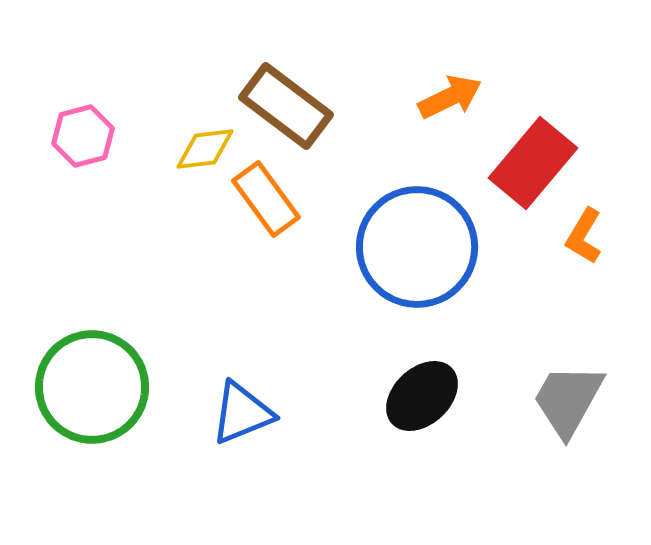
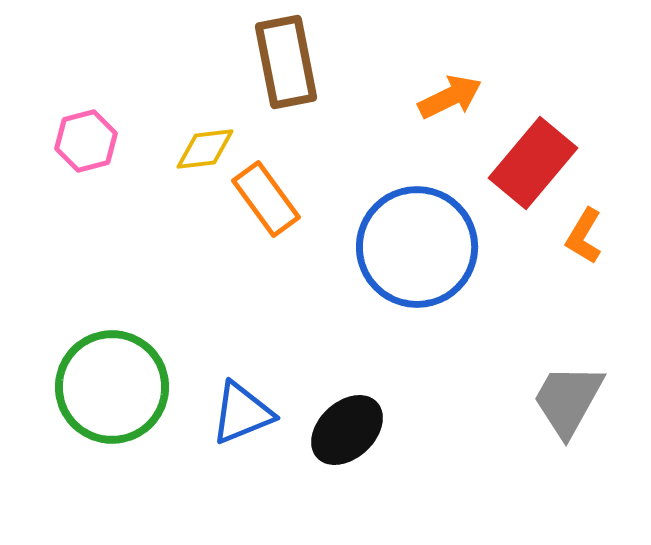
brown rectangle: moved 44 px up; rotated 42 degrees clockwise
pink hexagon: moved 3 px right, 5 px down
green circle: moved 20 px right
black ellipse: moved 75 px left, 34 px down
